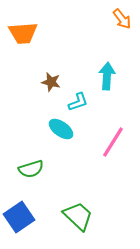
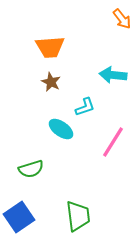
orange trapezoid: moved 27 px right, 14 px down
cyan arrow: moved 6 px right, 1 px up; rotated 88 degrees counterclockwise
brown star: rotated 12 degrees clockwise
cyan L-shape: moved 7 px right, 5 px down
green trapezoid: rotated 40 degrees clockwise
